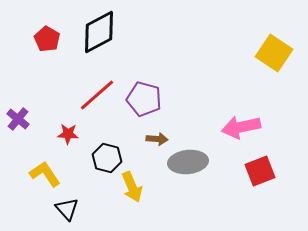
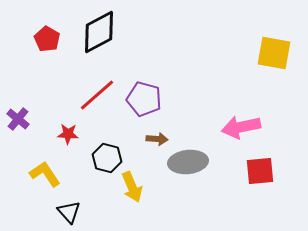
yellow square: rotated 24 degrees counterclockwise
red square: rotated 16 degrees clockwise
black triangle: moved 2 px right, 3 px down
